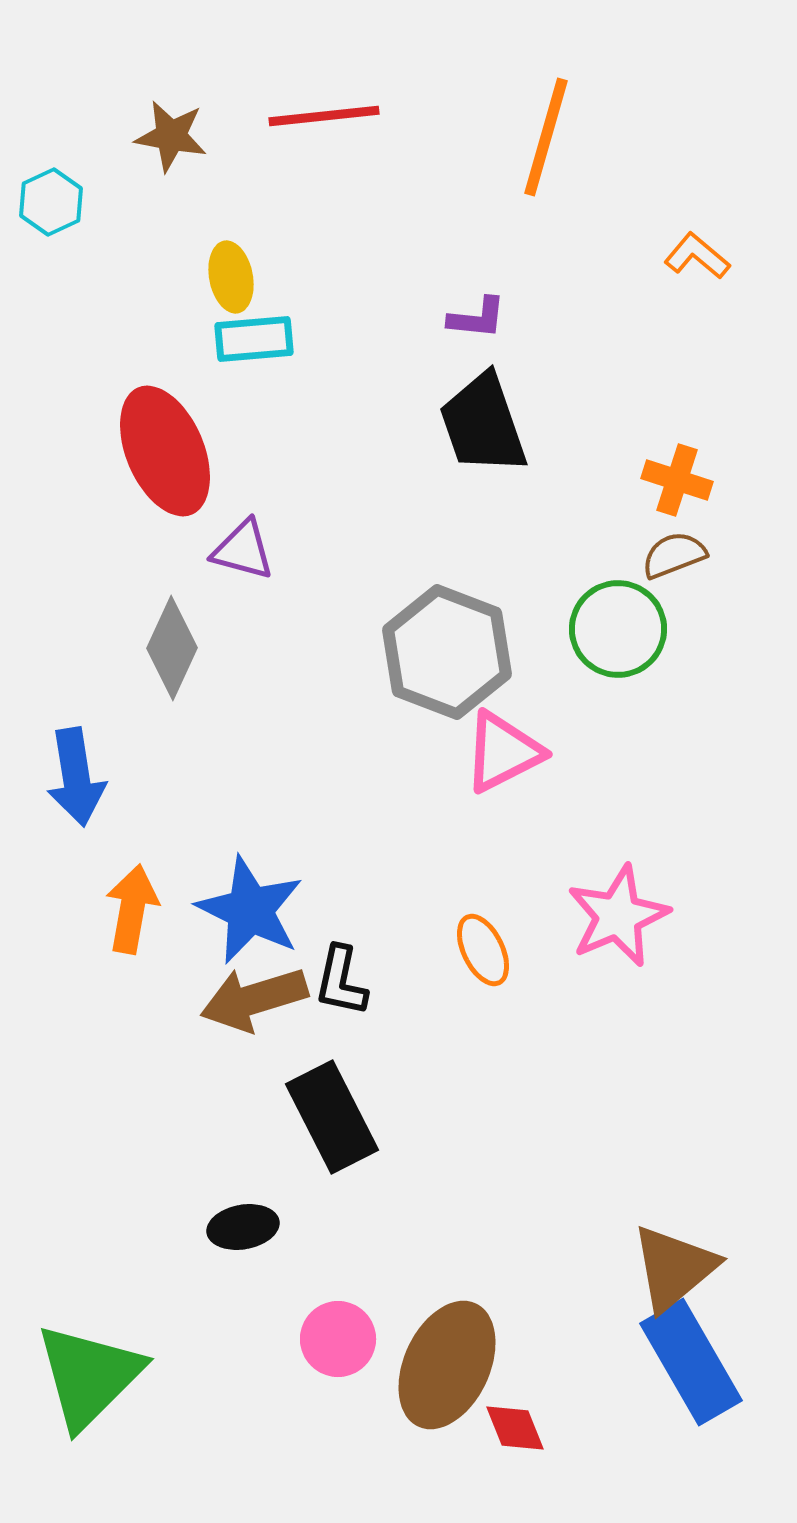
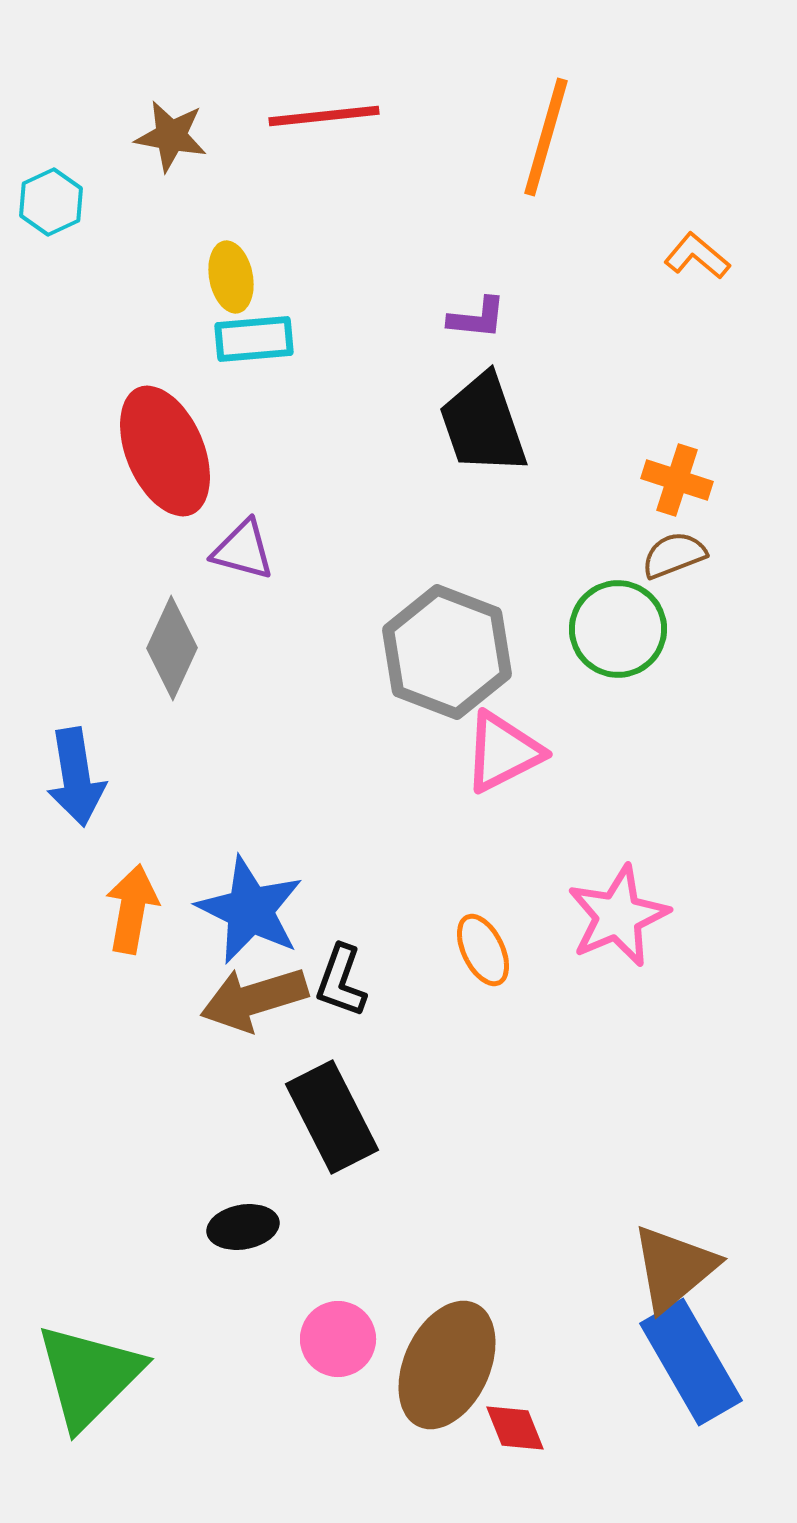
black L-shape: rotated 8 degrees clockwise
